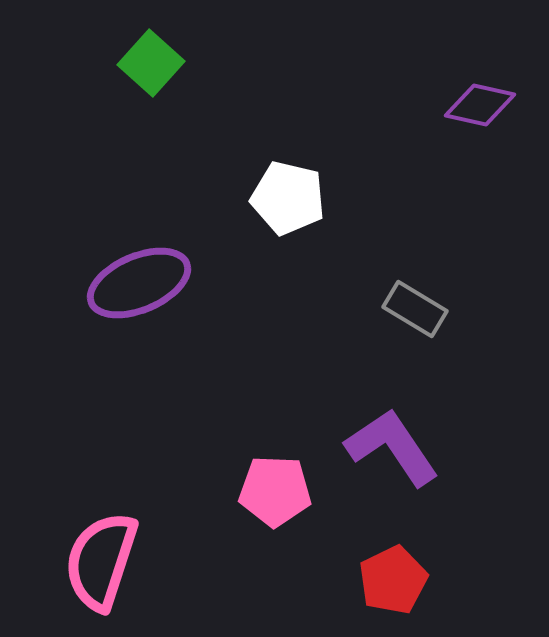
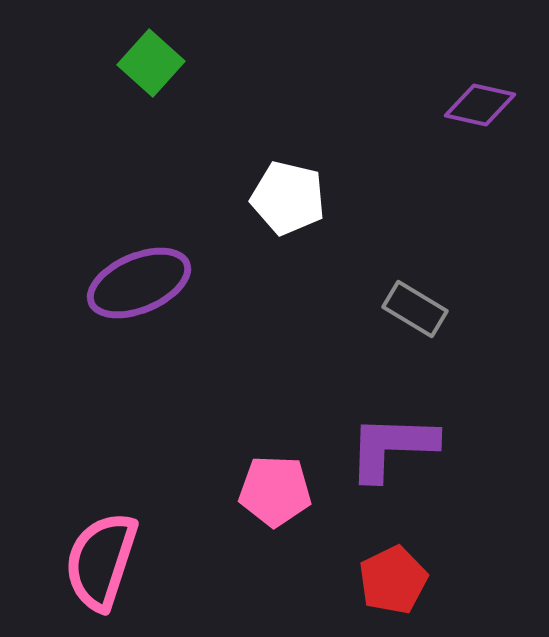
purple L-shape: rotated 54 degrees counterclockwise
